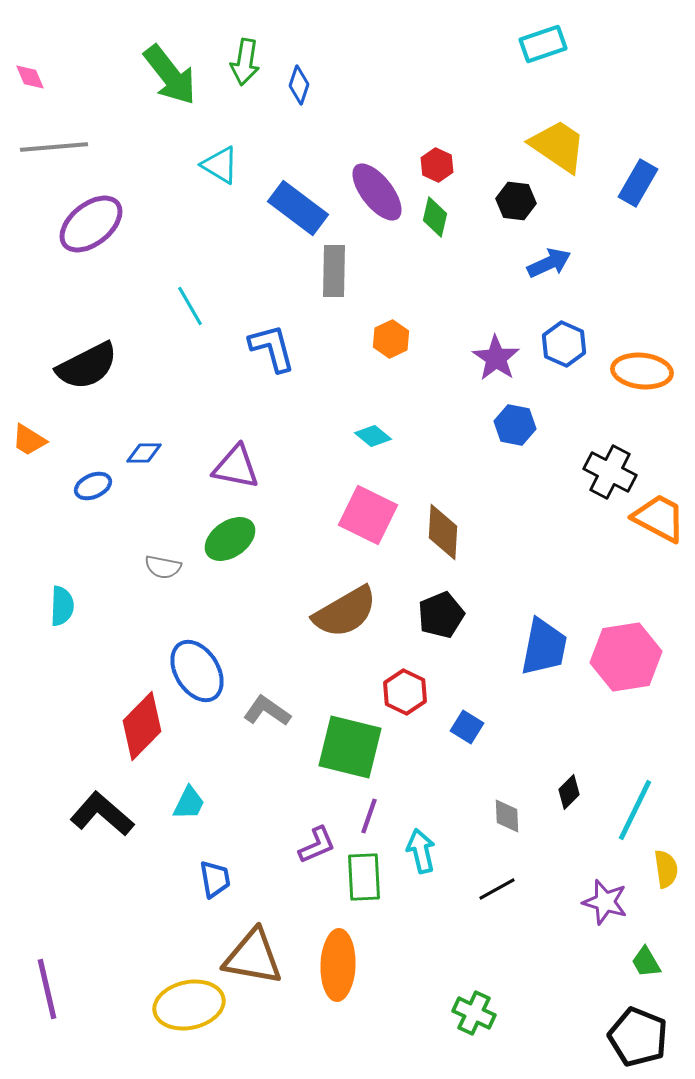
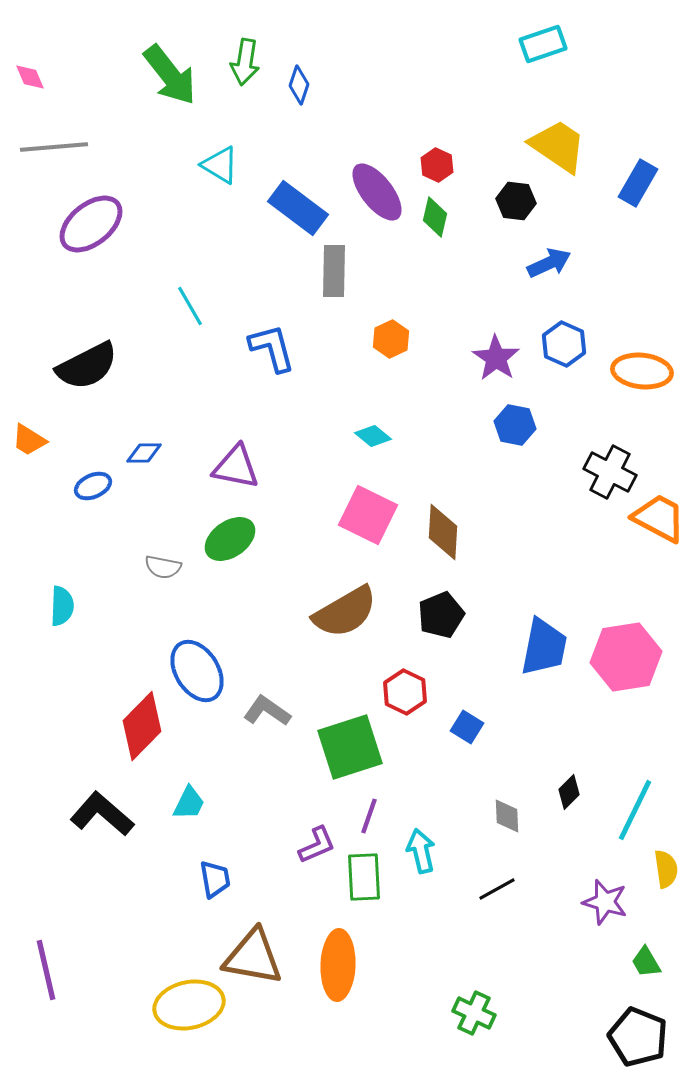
green square at (350, 747): rotated 32 degrees counterclockwise
purple line at (47, 989): moved 1 px left, 19 px up
